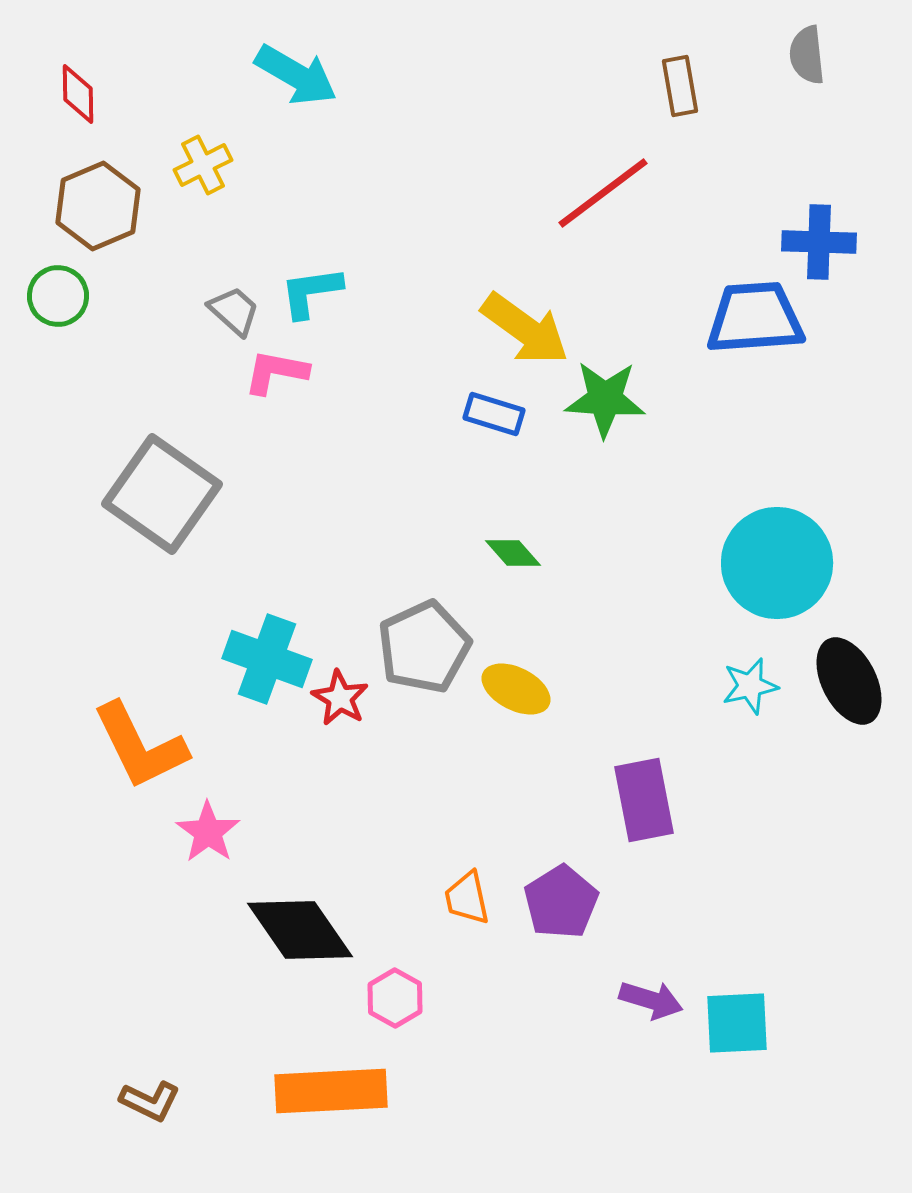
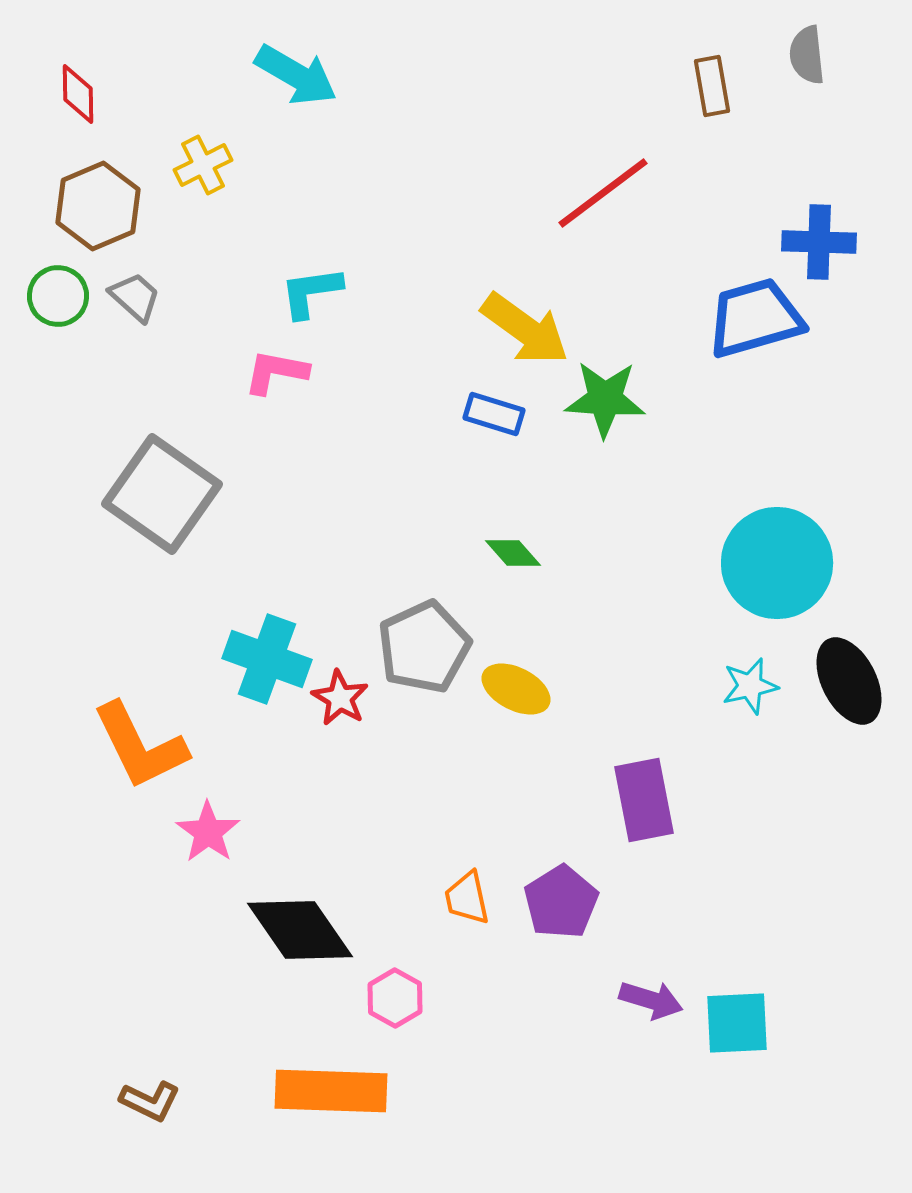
brown rectangle: moved 32 px right
gray trapezoid: moved 99 px left, 14 px up
blue trapezoid: rotated 12 degrees counterclockwise
orange rectangle: rotated 5 degrees clockwise
